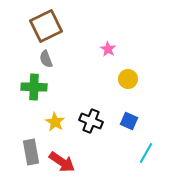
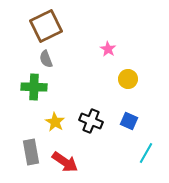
red arrow: moved 3 px right
